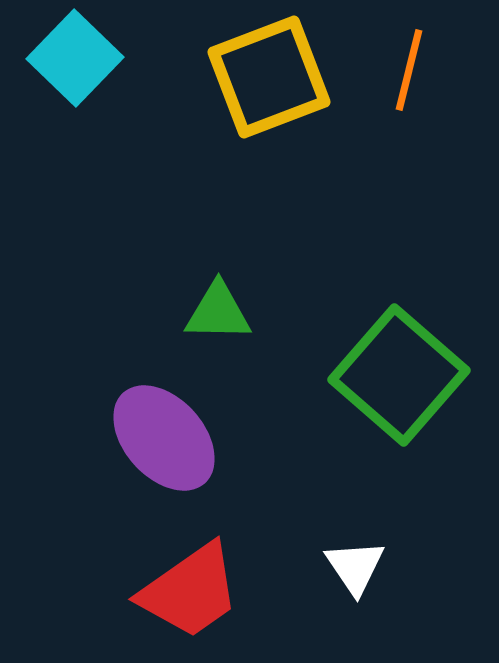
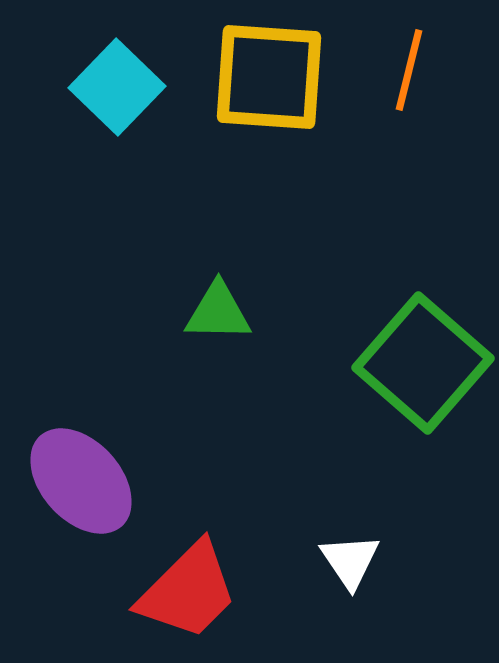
cyan square: moved 42 px right, 29 px down
yellow square: rotated 25 degrees clockwise
green square: moved 24 px right, 12 px up
purple ellipse: moved 83 px left, 43 px down
white triangle: moved 5 px left, 6 px up
red trapezoid: moved 2 px left; rotated 10 degrees counterclockwise
